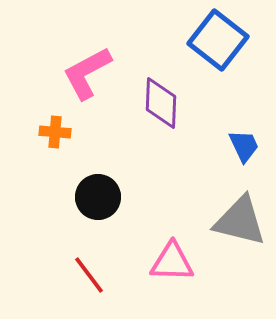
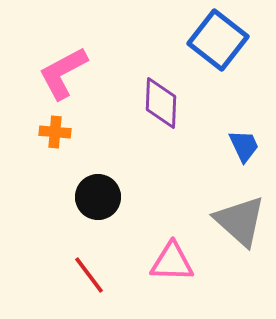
pink L-shape: moved 24 px left
gray triangle: rotated 28 degrees clockwise
